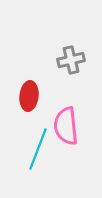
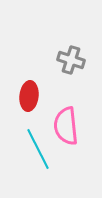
gray cross: rotated 32 degrees clockwise
cyan line: rotated 48 degrees counterclockwise
